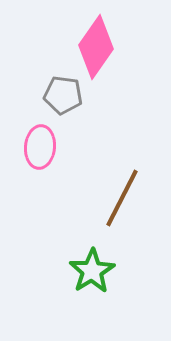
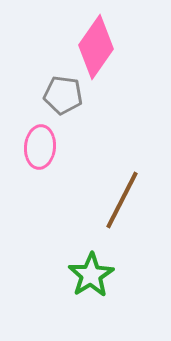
brown line: moved 2 px down
green star: moved 1 px left, 4 px down
